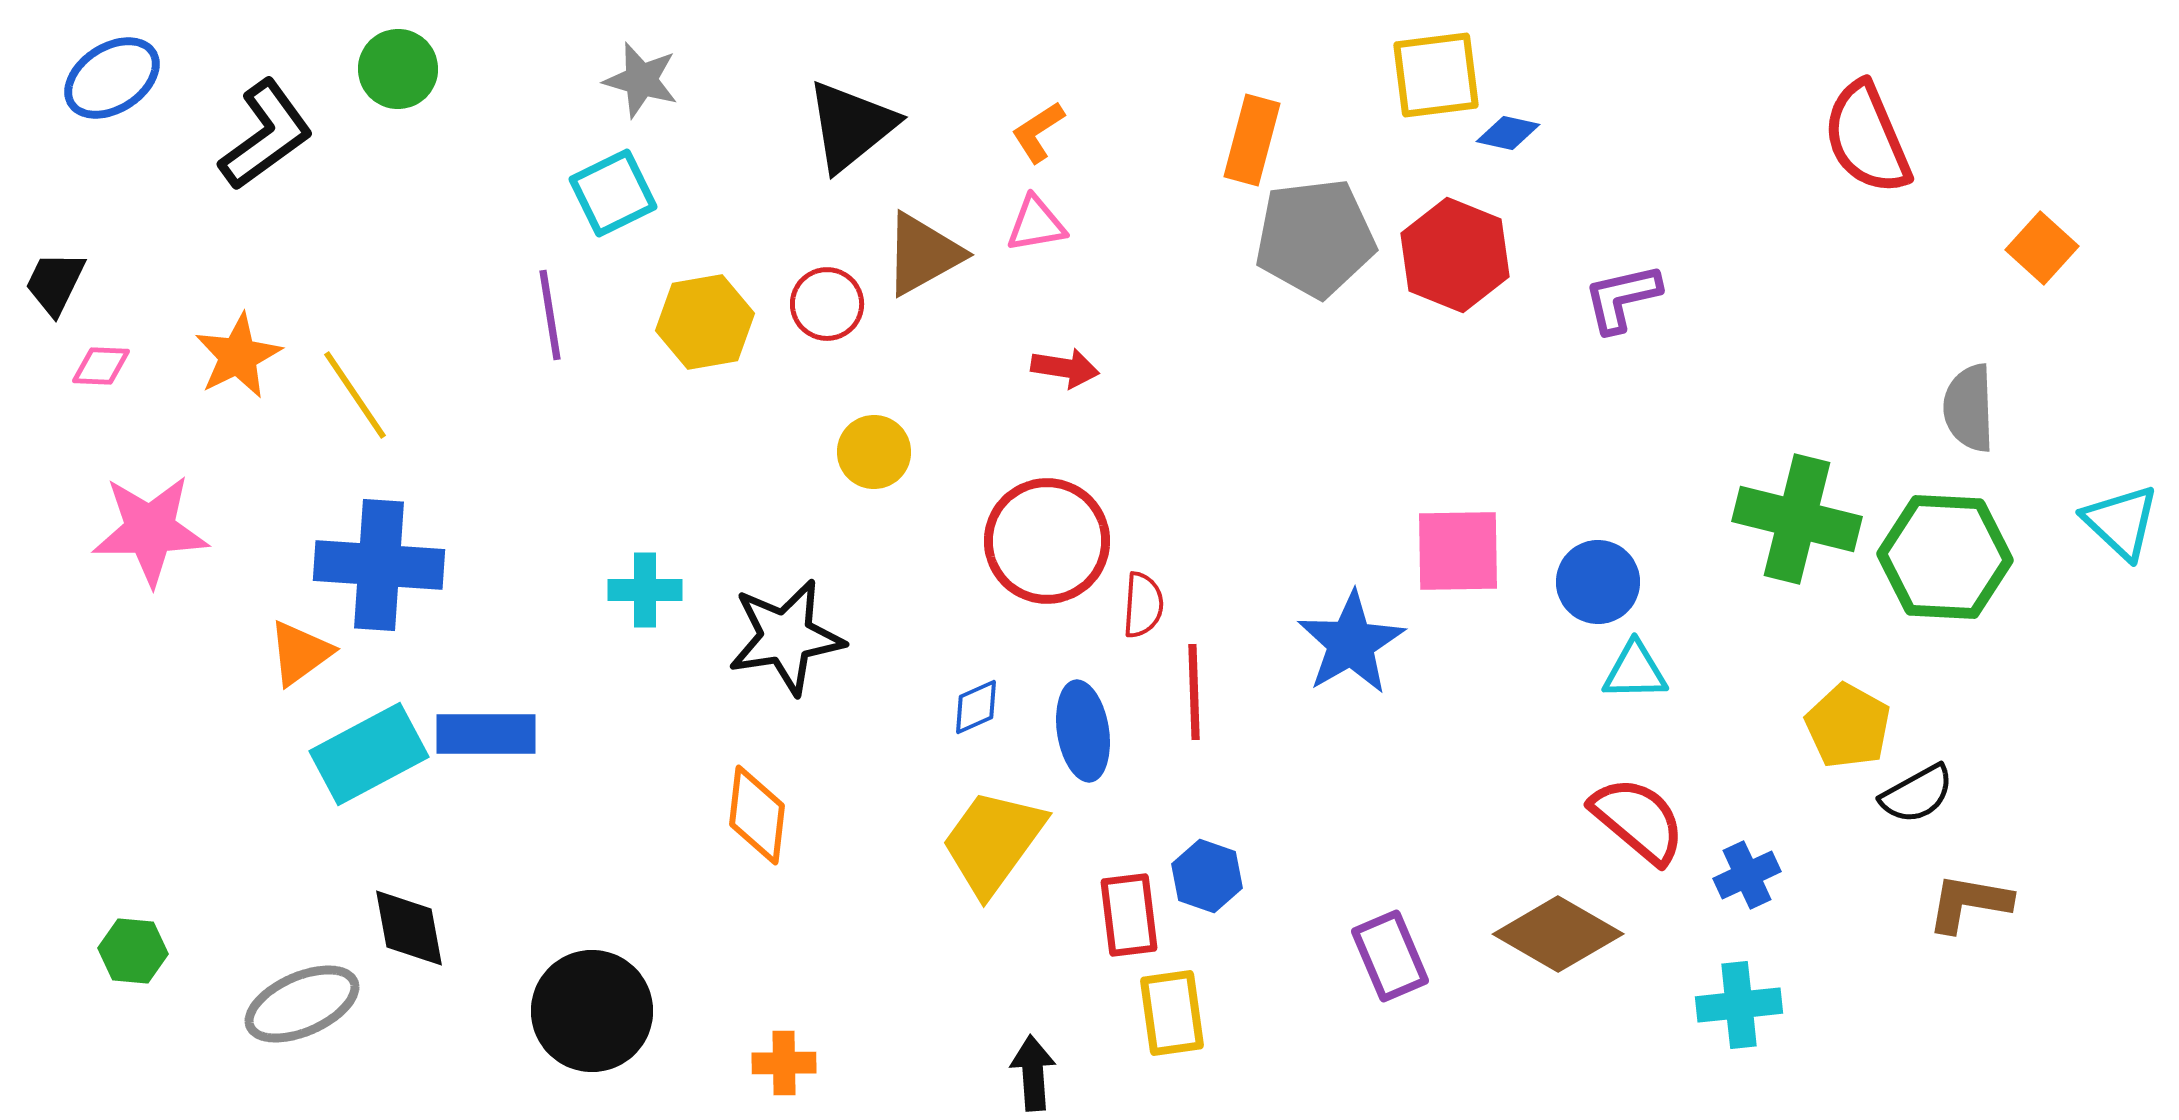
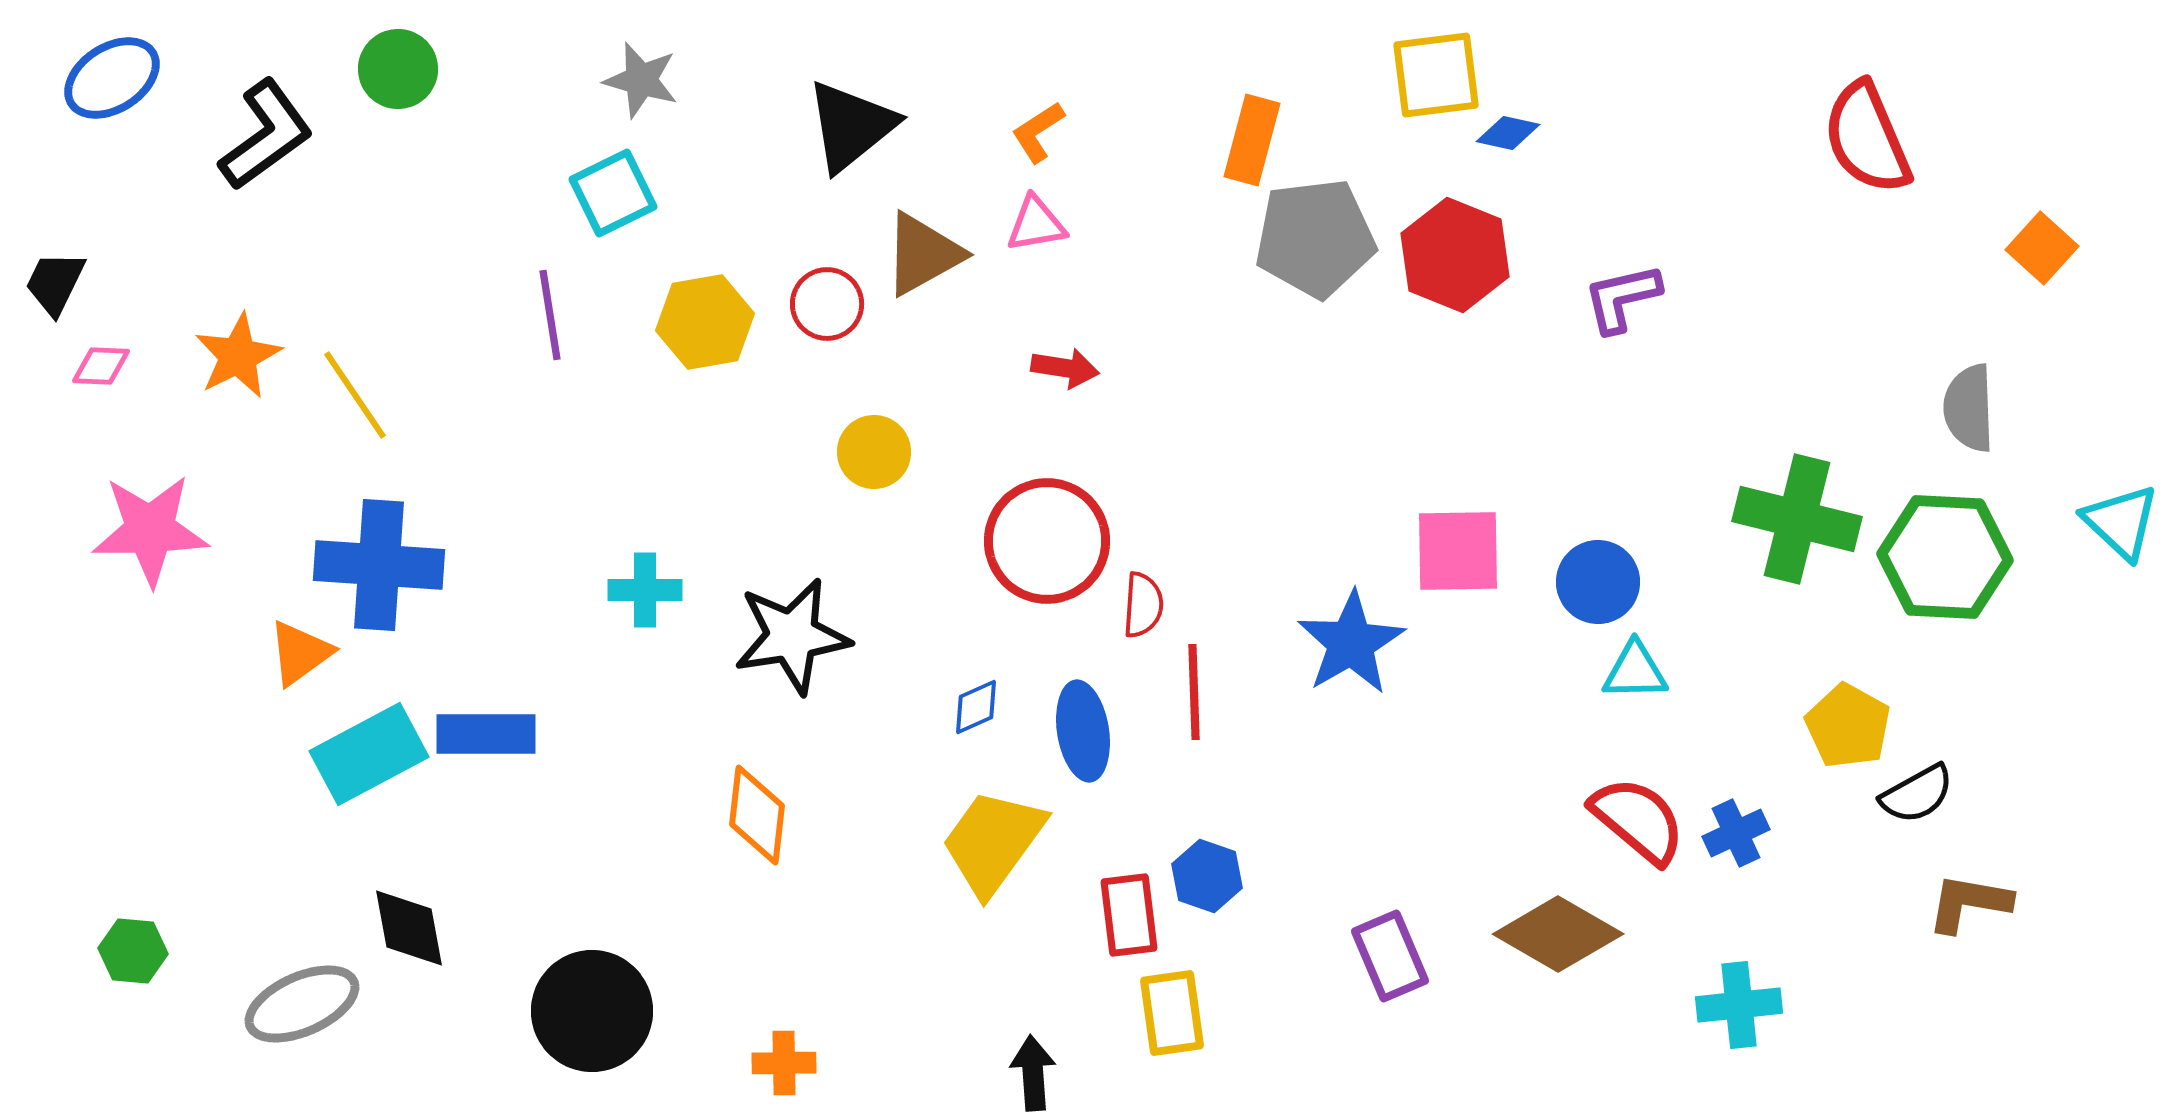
black star at (786, 637): moved 6 px right, 1 px up
blue cross at (1747, 875): moved 11 px left, 42 px up
